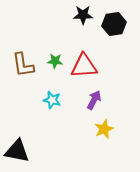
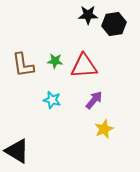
black star: moved 5 px right
purple arrow: rotated 12 degrees clockwise
black triangle: rotated 20 degrees clockwise
